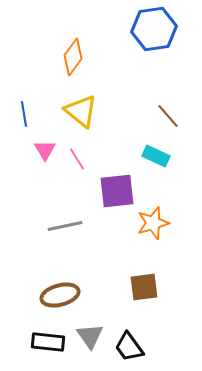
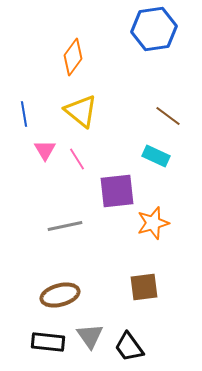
brown line: rotated 12 degrees counterclockwise
